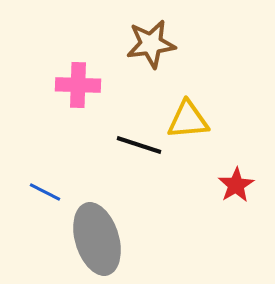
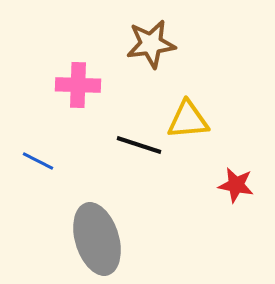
red star: rotated 30 degrees counterclockwise
blue line: moved 7 px left, 31 px up
